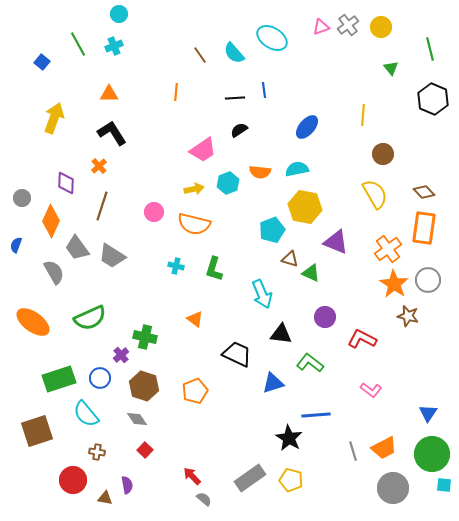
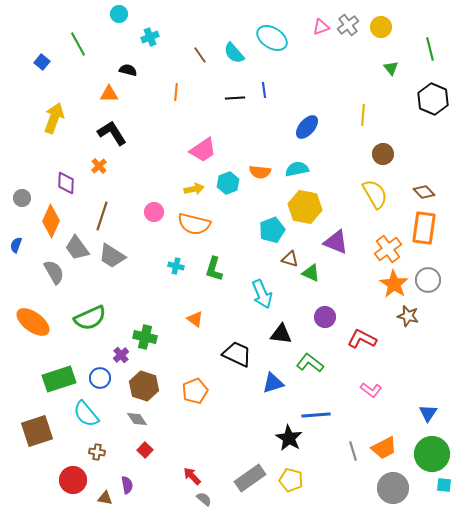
cyan cross at (114, 46): moved 36 px right, 9 px up
black semicircle at (239, 130): moved 111 px left, 60 px up; rotated 48 degrees clockwise
brown line at (102, 206): moved 10 px down
